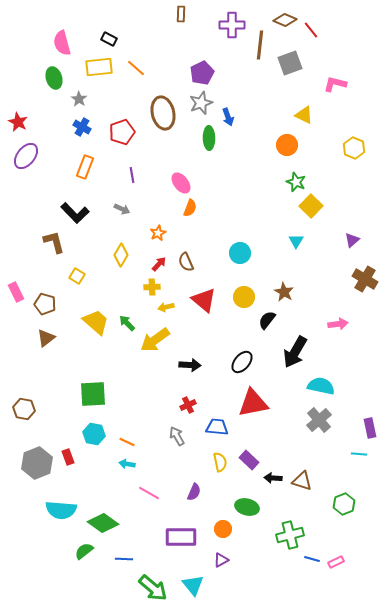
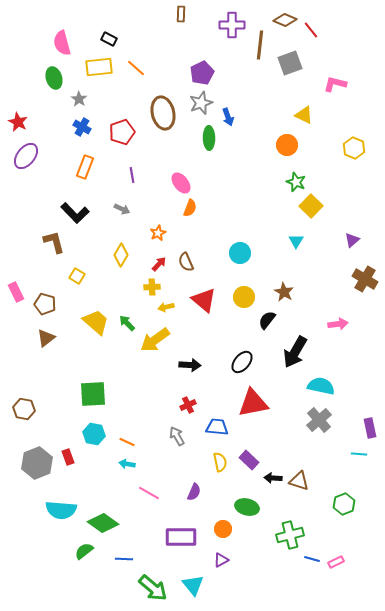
brown triangle at (302, 481): moved 3 px left
